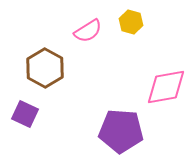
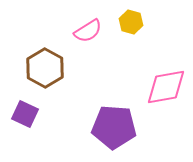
purple pentagon: moved 7 px left, 4 px up
